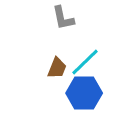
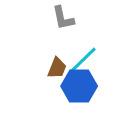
cyan line: moved 2 px left, 2 px up
blue hexagon: moved 5 px left, 7 px up
